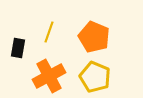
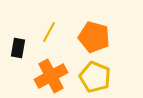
yellow line: rotated 10 degrees clockwise
orange pentagon: rotated 8 degrees counterclockwise
orange cross: moved 2 px right
